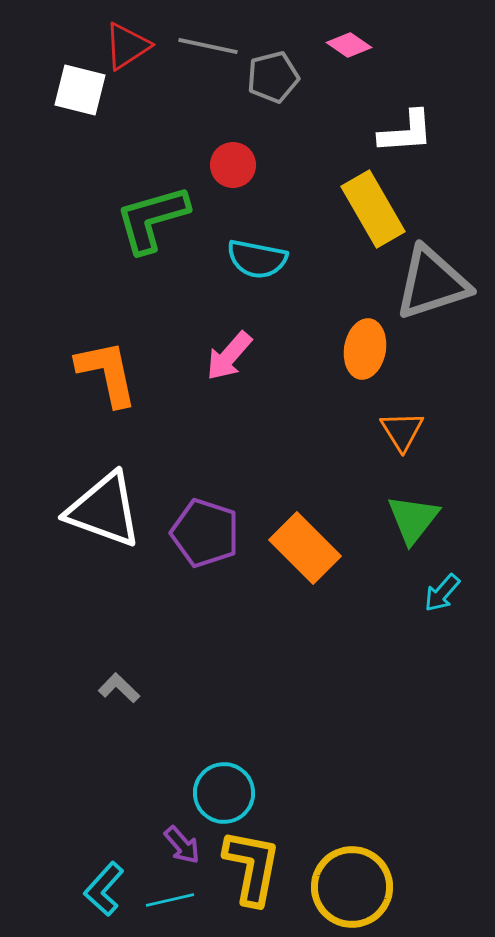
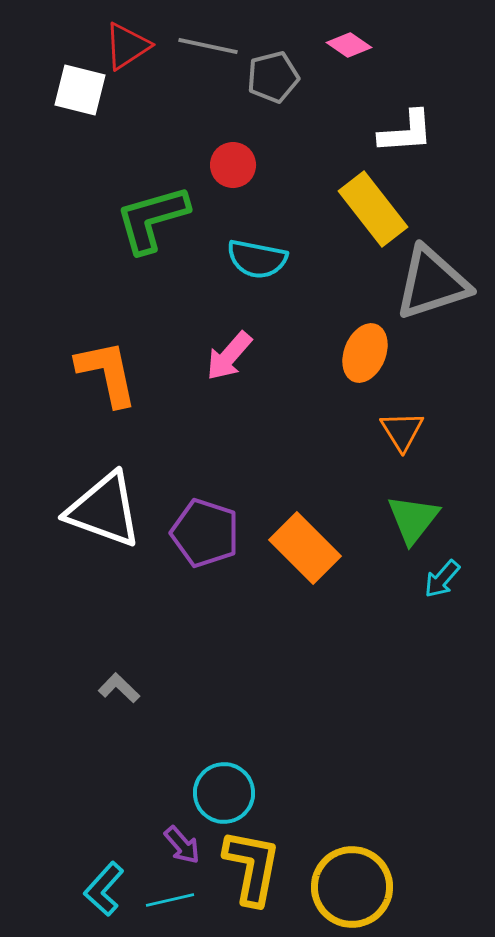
yellow rectangle: rotated 8 degrees counterclockwise
orange ellipse: moved 4 px down; rotated 12 degrees clockwise
cyan arrow: moved 14 px up
